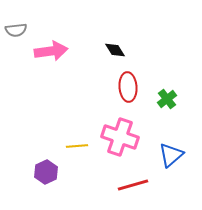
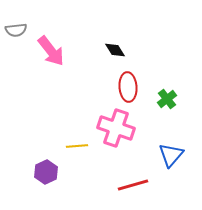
pink arrow: rotated 60 degrees clockwise
pink cross: moved 4 px left, 9 px up
blue triangle: rotated 8 degrees counterclockwise
